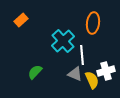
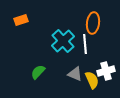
orange rectangle: rotated 24 degrees clockwise
white line: moved 3 px right, 11 px up
green semicircle: moved 3 px right
